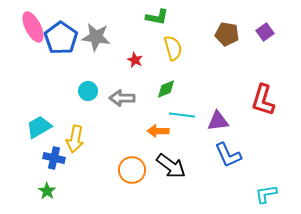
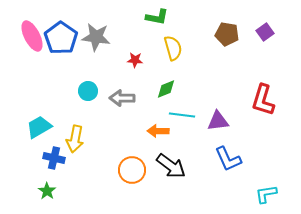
pink ellipse: moved 1 px left, 9 px down
red star: rotated 21 degrees counterclockwise
blue L-shape: moved 4 px down
